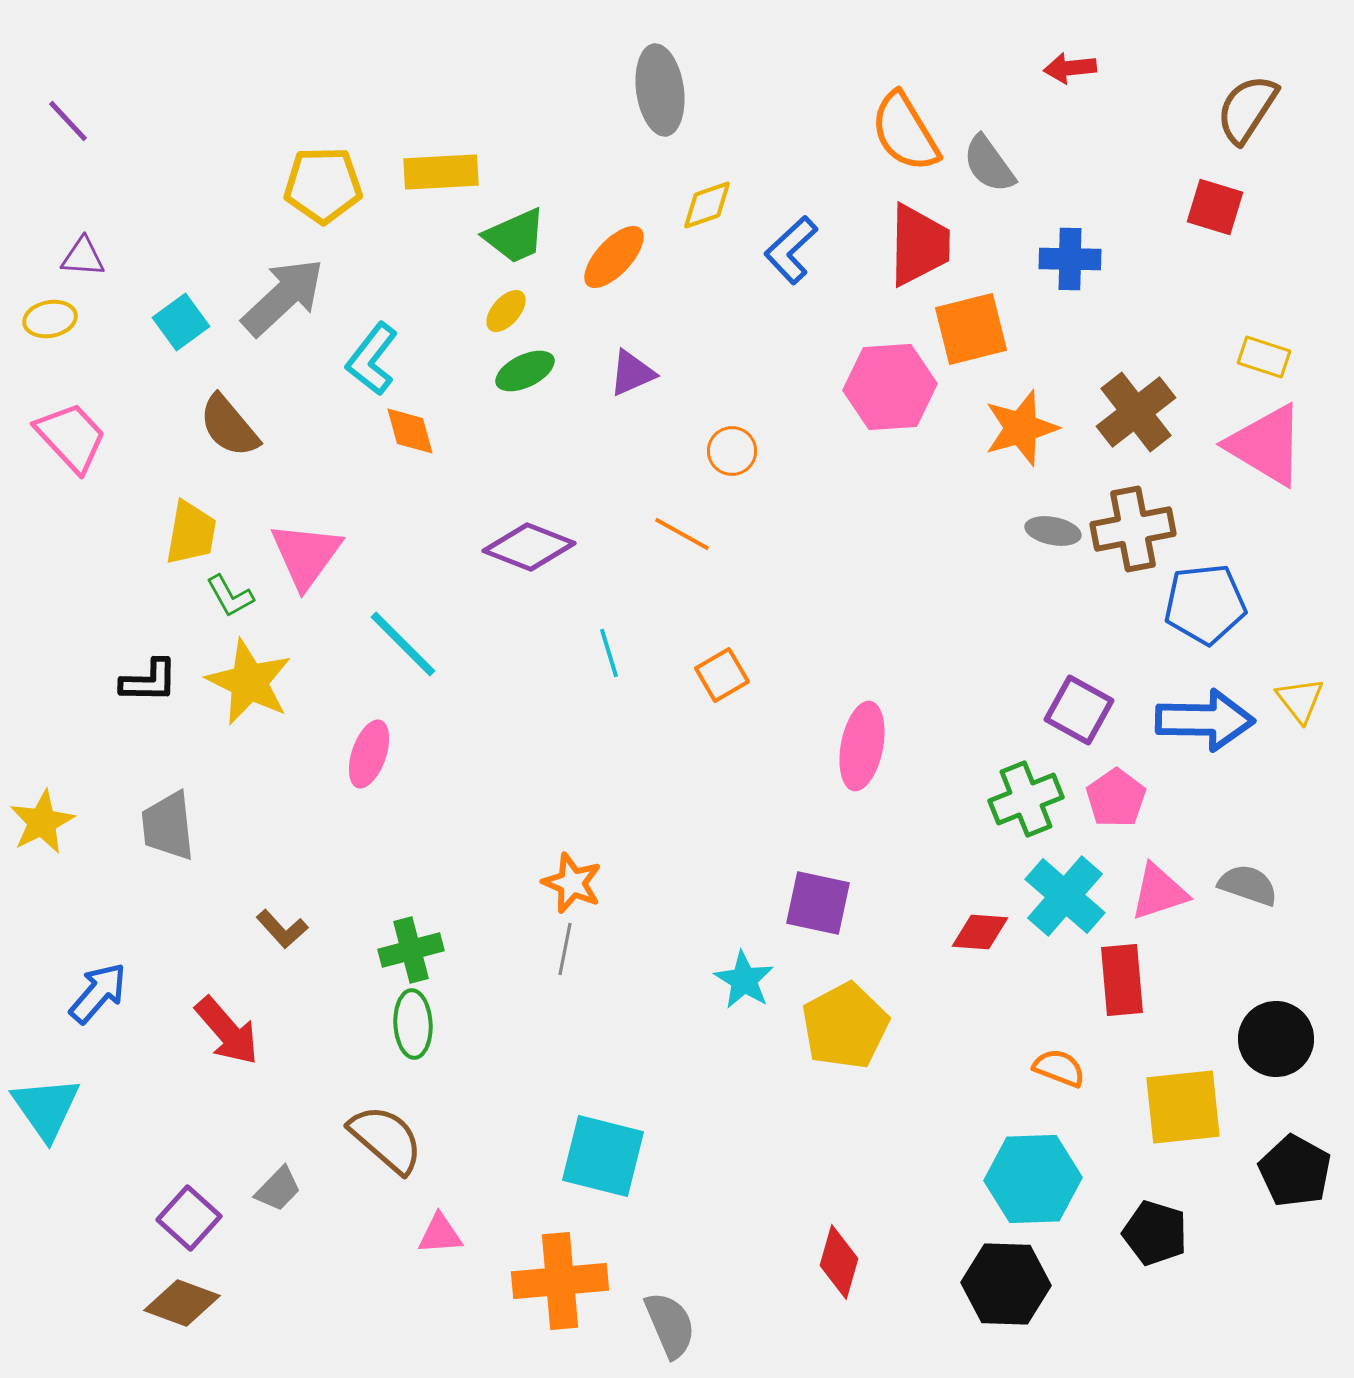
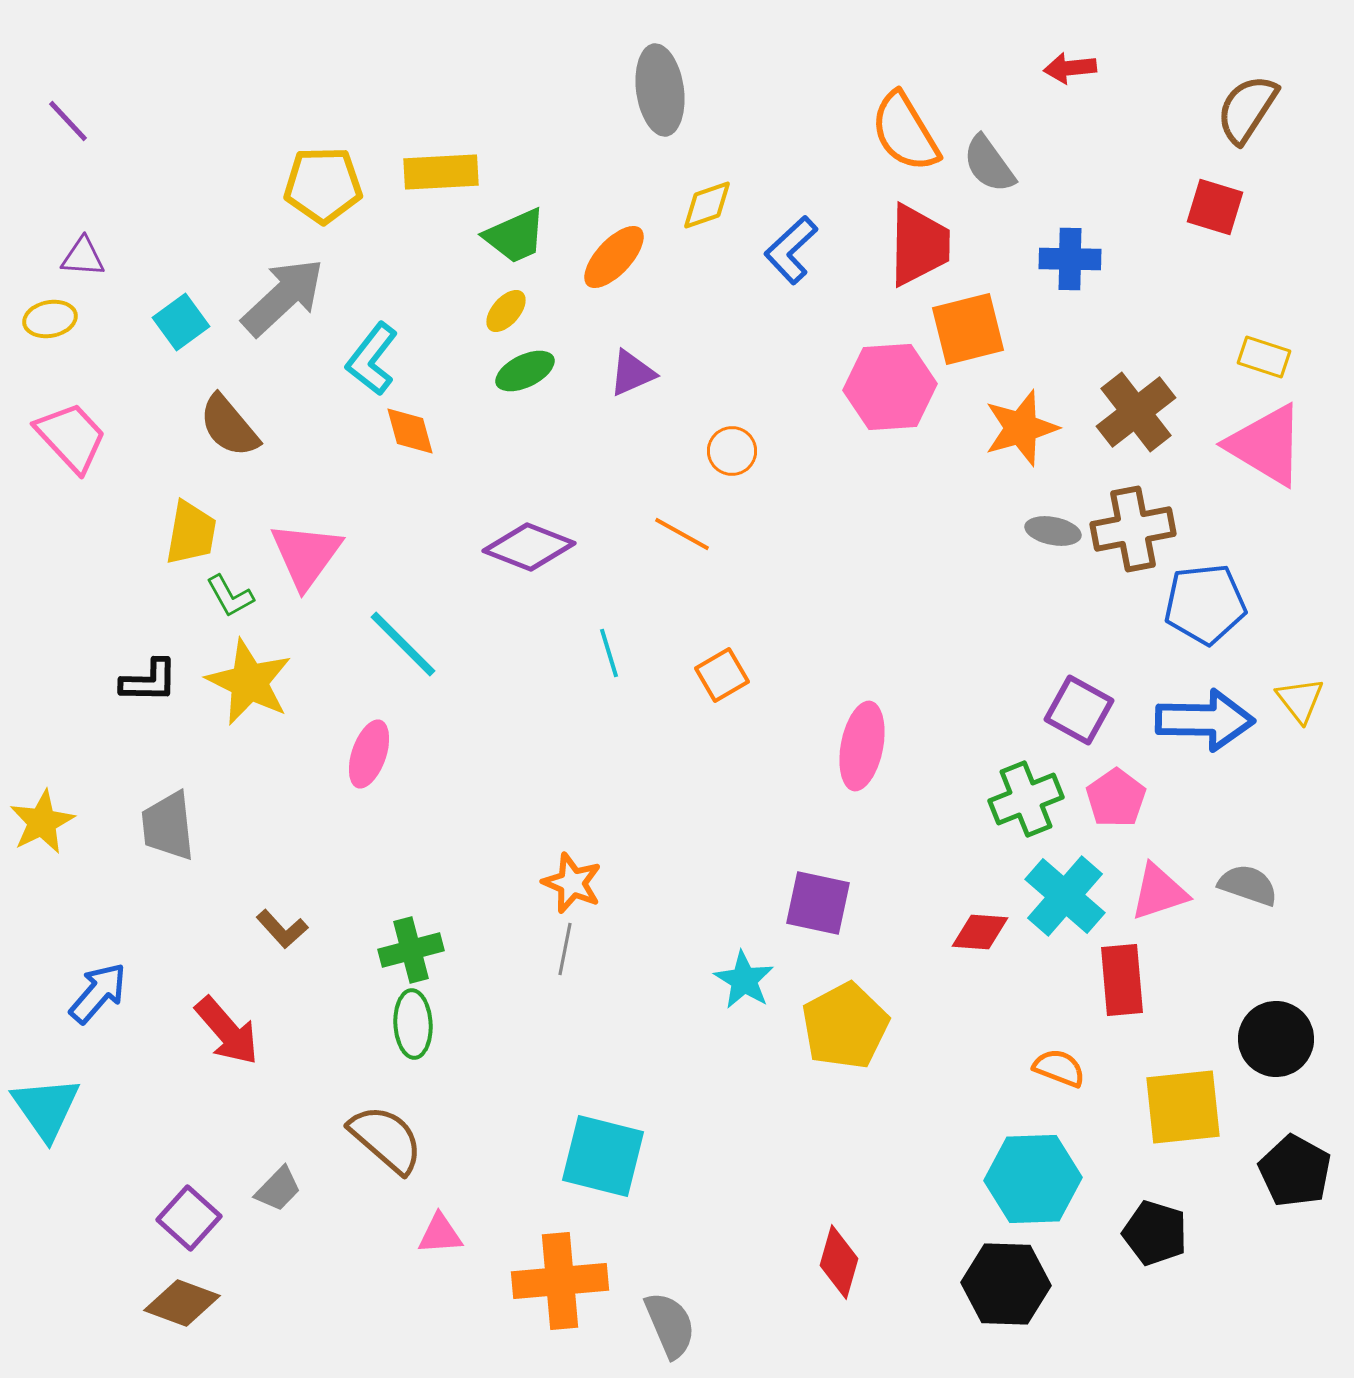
orange square at (971, 329): moved 3 px left
